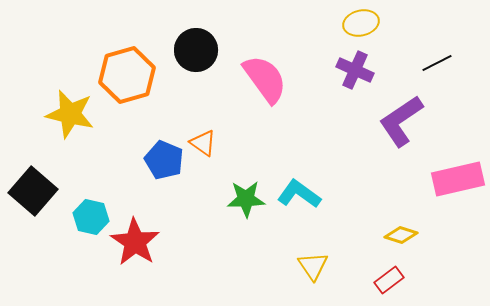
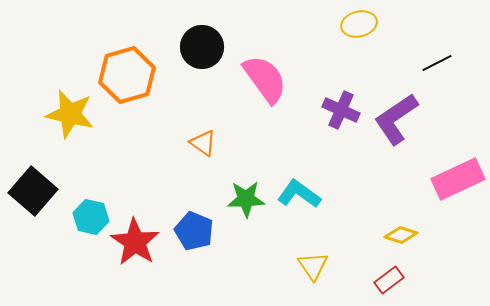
yellow ellipse: moved 2 px left, 1 px down
black circle: moved 6 px right, 3 px up
purple cross: moved 14 px left, 40 px down
purple L-shape: moved 5 px left, 2 px up
blue pentagon: moved 30 px right, 71 px down
pink rectangle: rotated 12 degrees counterclockwise
